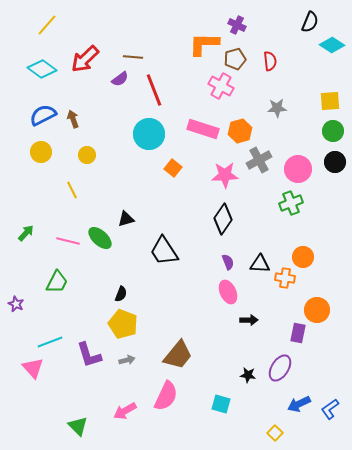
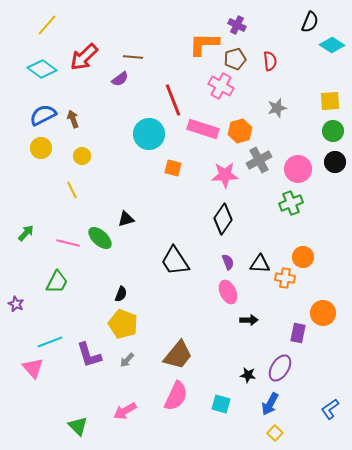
red arrow at (85, 59): moved 1 px left, 2 px up
red line at (154, 90): moved 19 px right, 10 px down
gray star at (277, 108): rotated 12 degrees counterclockwise
yellow circle at (41, 152): moved 4 px up
yellow circle at (87, 155): moved 5 px left, 1 px down
orange square at (173, 168): rotated 24 degrees counterclockwise
pink line at (68, 241): moved 2 px down
black trapezoid at (164, 251): moved 11 px right, 10 px down
orange circle at (317, 310): moved 6 px right, 3 px down
gray arrow at (127, 360): rotated 147 degrees clockwise
pink semicircle at (166, 396): moved 10 px right
blue arrow at (299, 404): moved 29 px left; rotated 35 degrees counterclockwise
